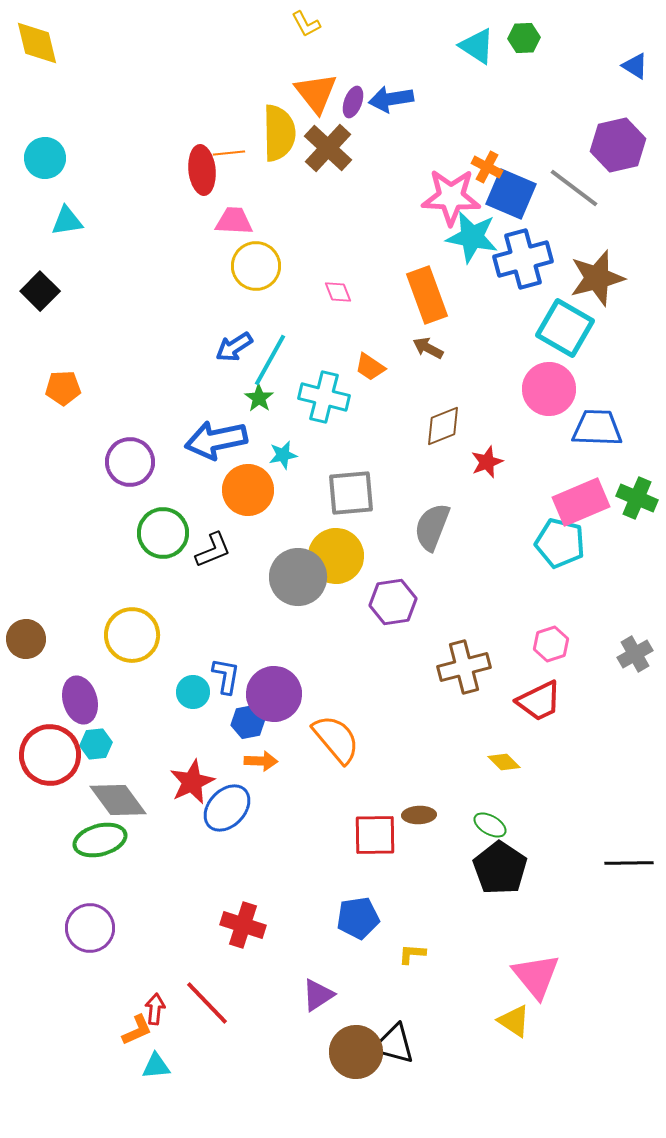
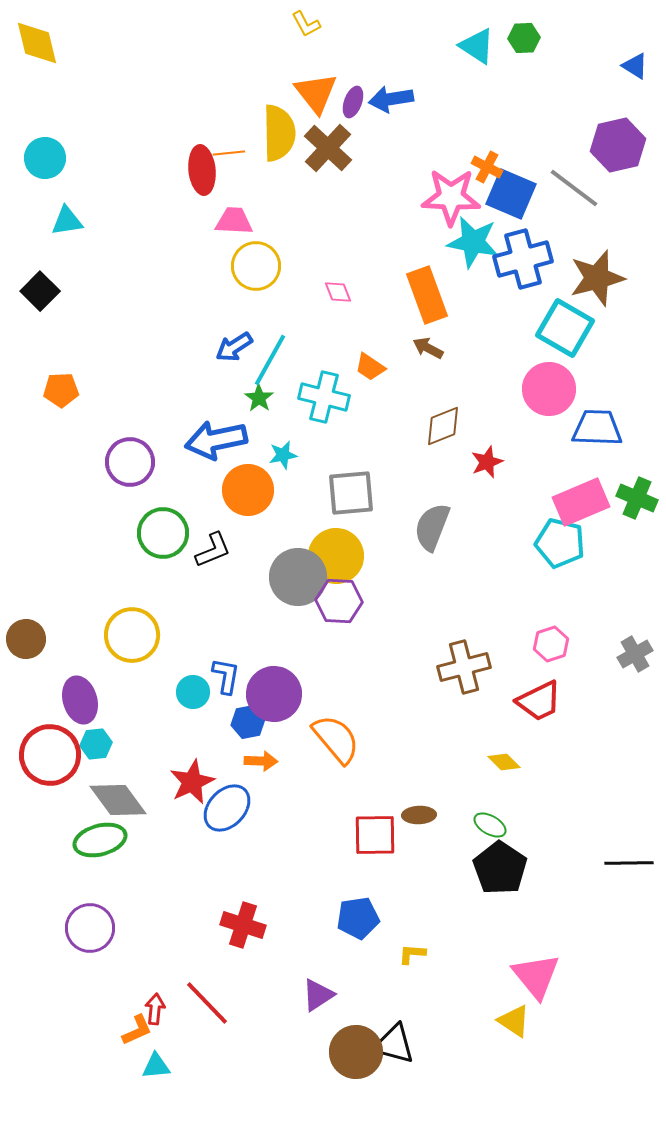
cyan star at (472, 237): moved 1 px right, 5 px down
orange pentagon at (63, 388): moved 2 px left, 2 px down
purple hexagon at (393, 602): moved 54 px left, 1 px up; rotated 12 degrees clockwise
